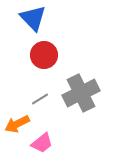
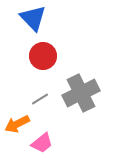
red circle: moved 1 px left, 1 px down
